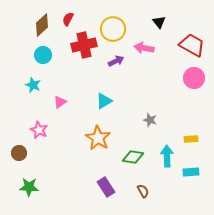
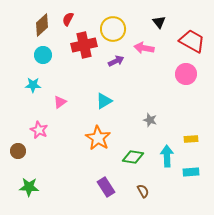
red trapezoid: moved 4 px up
pink circle: moved 8 px left, 4 px up
cyan star: rotated 21 degrees counterclockwise
brown circle: moved 1 px left, 2 px up
